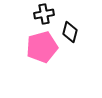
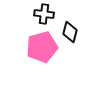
black cross: rotated 18 degrees clockwise
